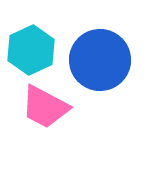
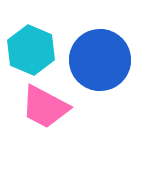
cyan hexagon: rotated 12 degrees counterclockwise
